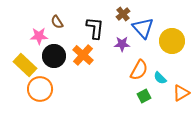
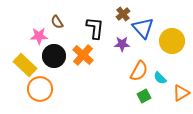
orange semicircle: moved 1 px down
